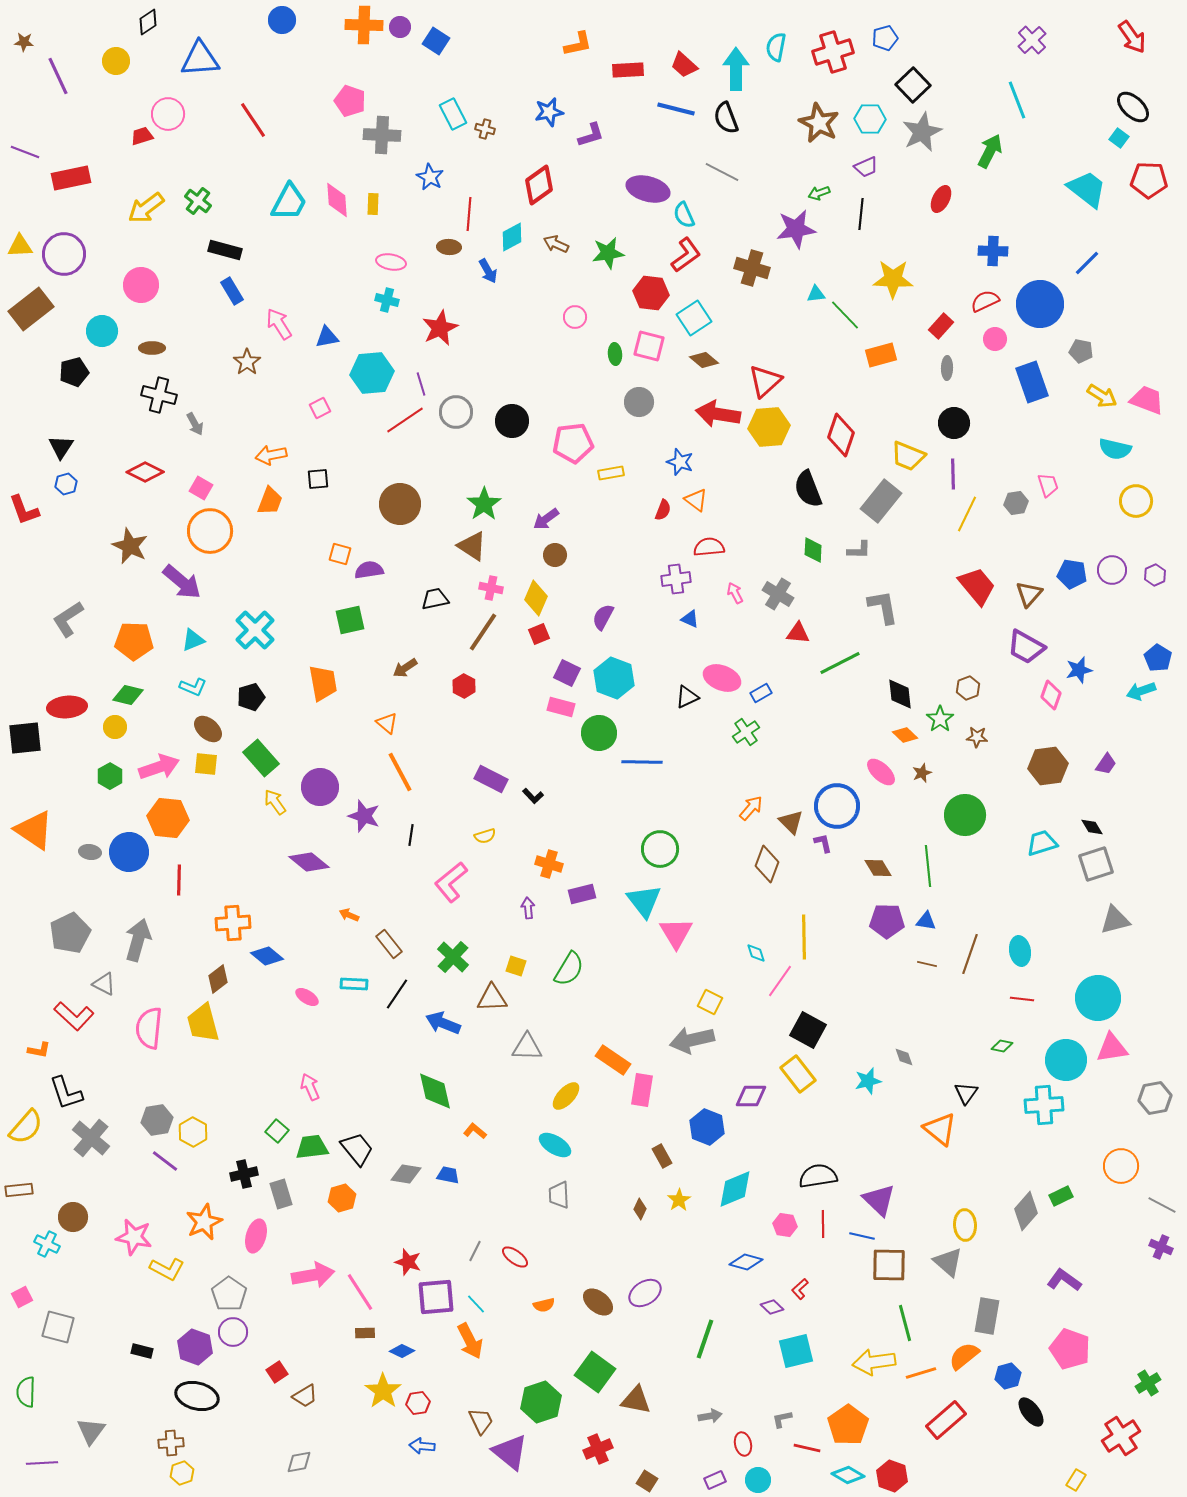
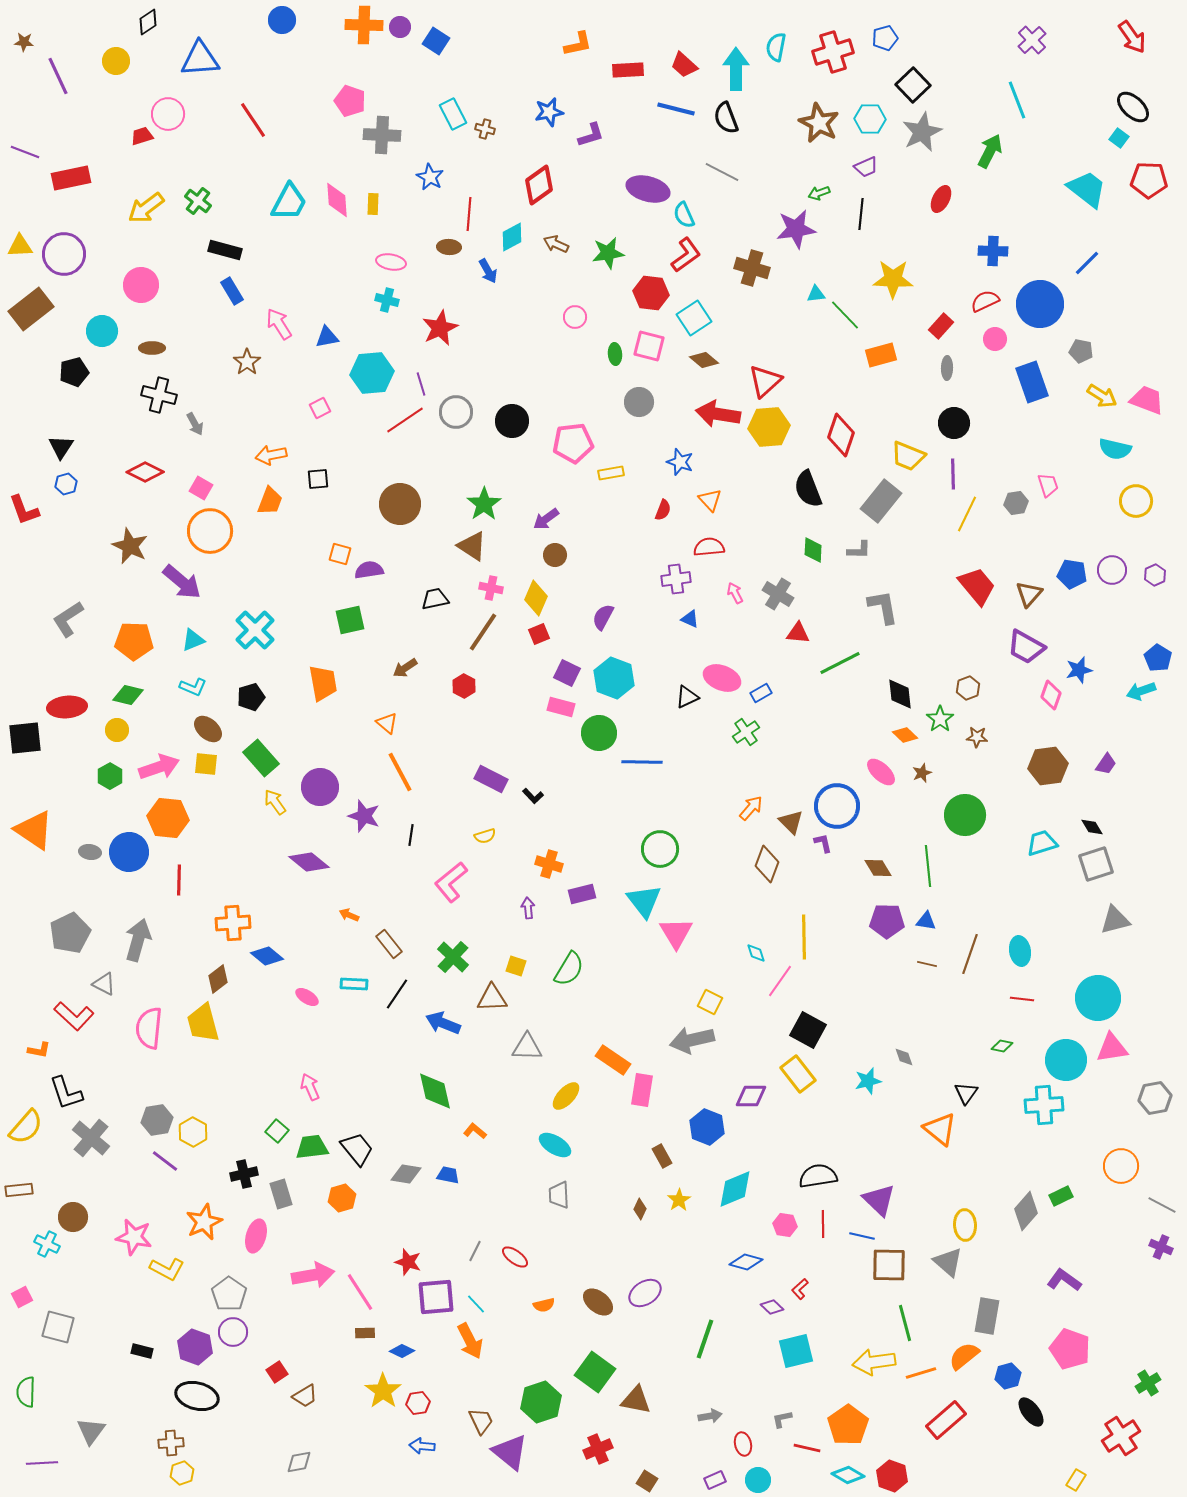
orange triangle at (696, 500): moved 14 px right; rotated 10 degrees clockwise
yellow circle at (115, 727): moved 2 px right, 3 px down
